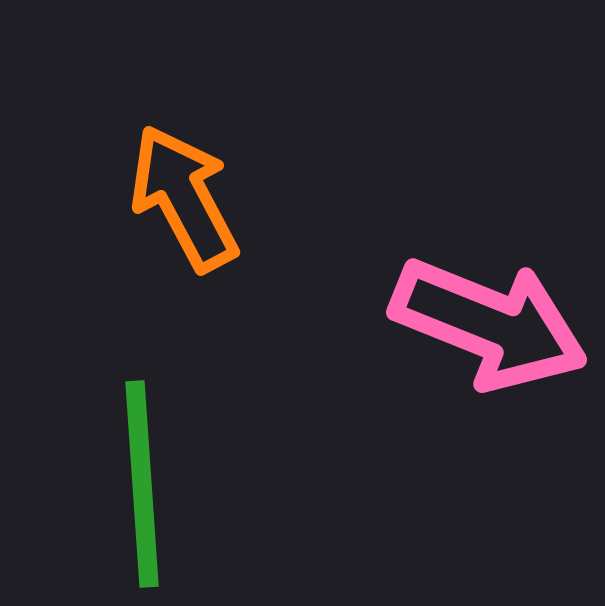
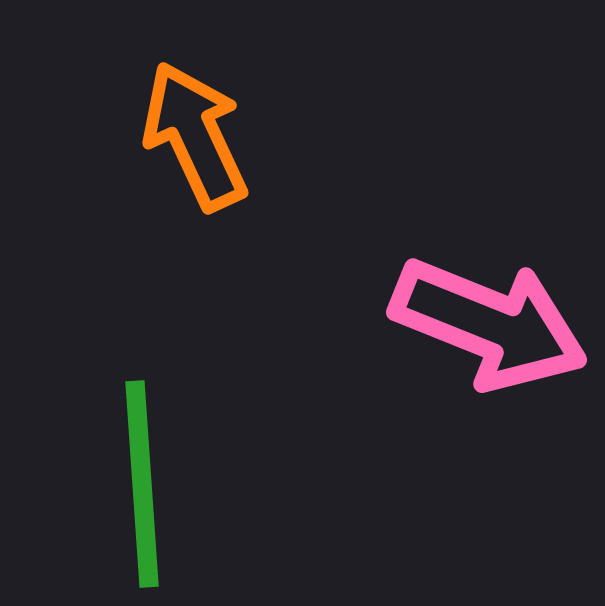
orange arrow: moved 11 px right, 62 px up; rotated 3 degrees clockwise
